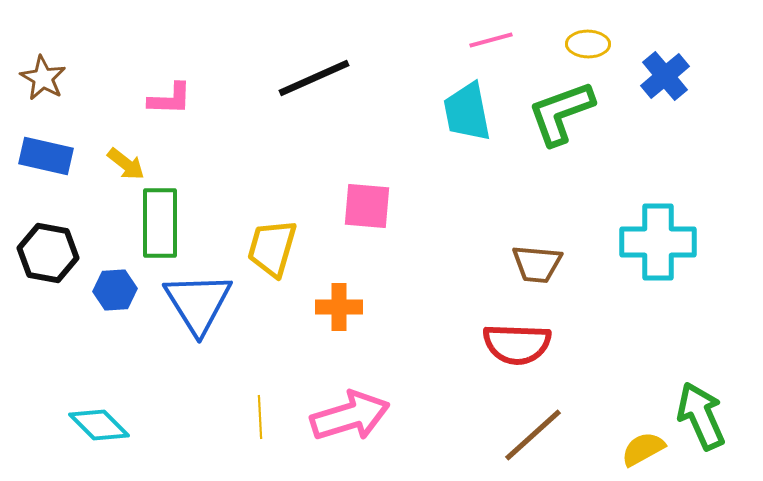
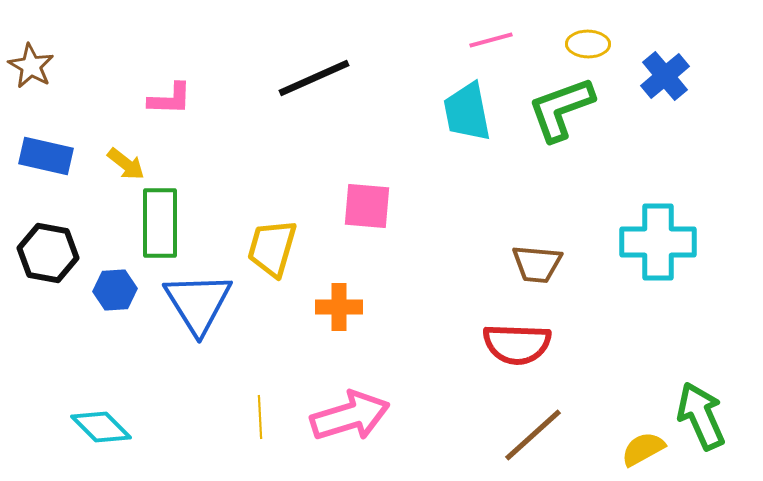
brown star: moved 12 px left, 12 px up
green L-shape: moved 4 px up
cyan diamond: moved 2 px right, 2 px down
